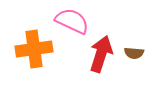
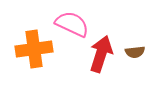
pink semicircle: moved 3 px down
brown semicircle: moved 1 px right, 1 px up; rotated 12 degrees counterclockwise
